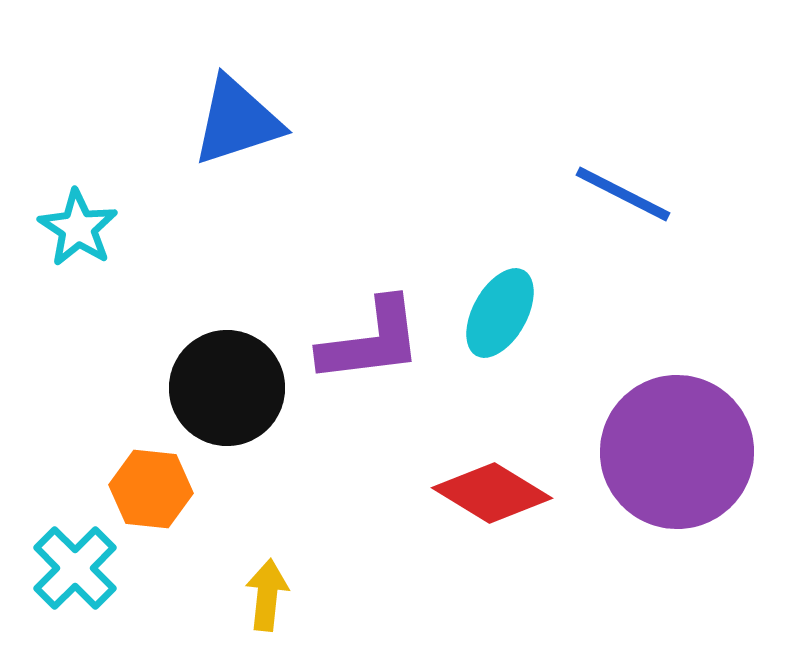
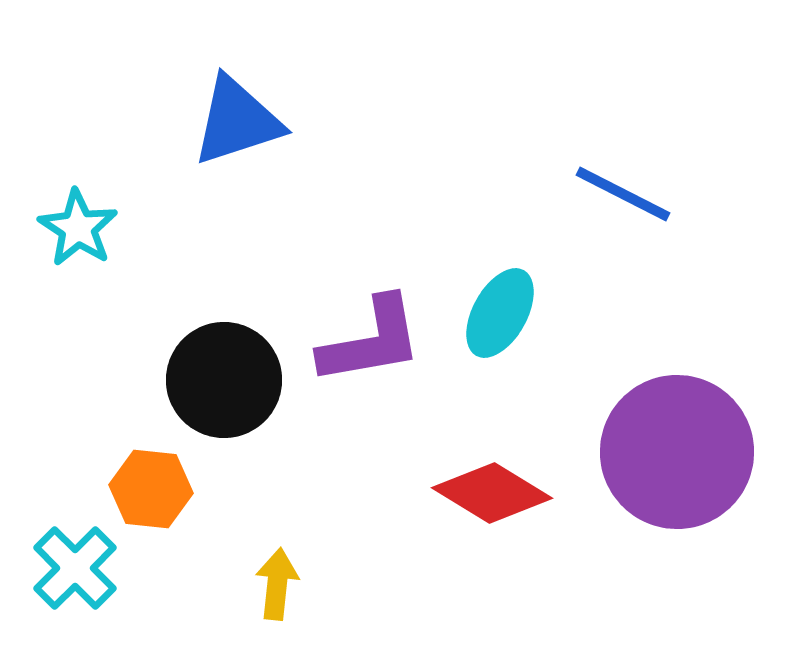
purple L-shape: rotated 3 degrees counterclockwise
black circle: moved 3 px left, 8 px up
yellow arrow: moved 10 px right, 11 px up
